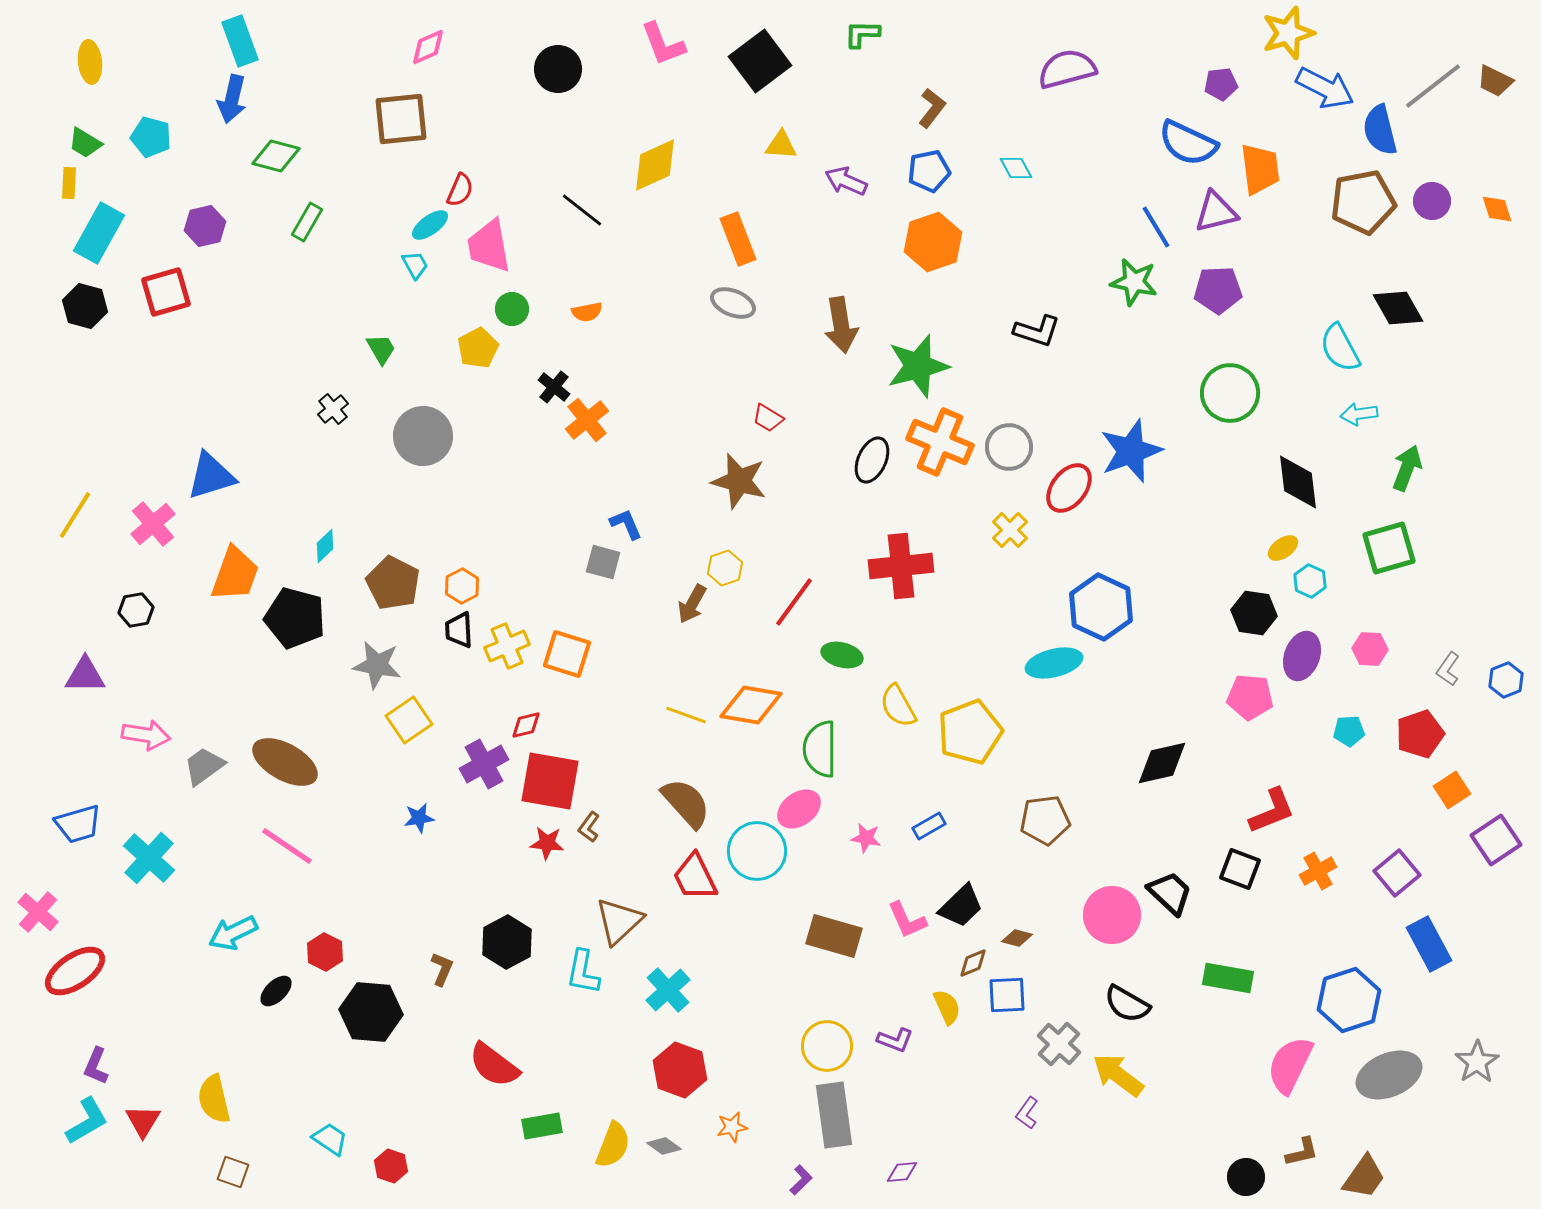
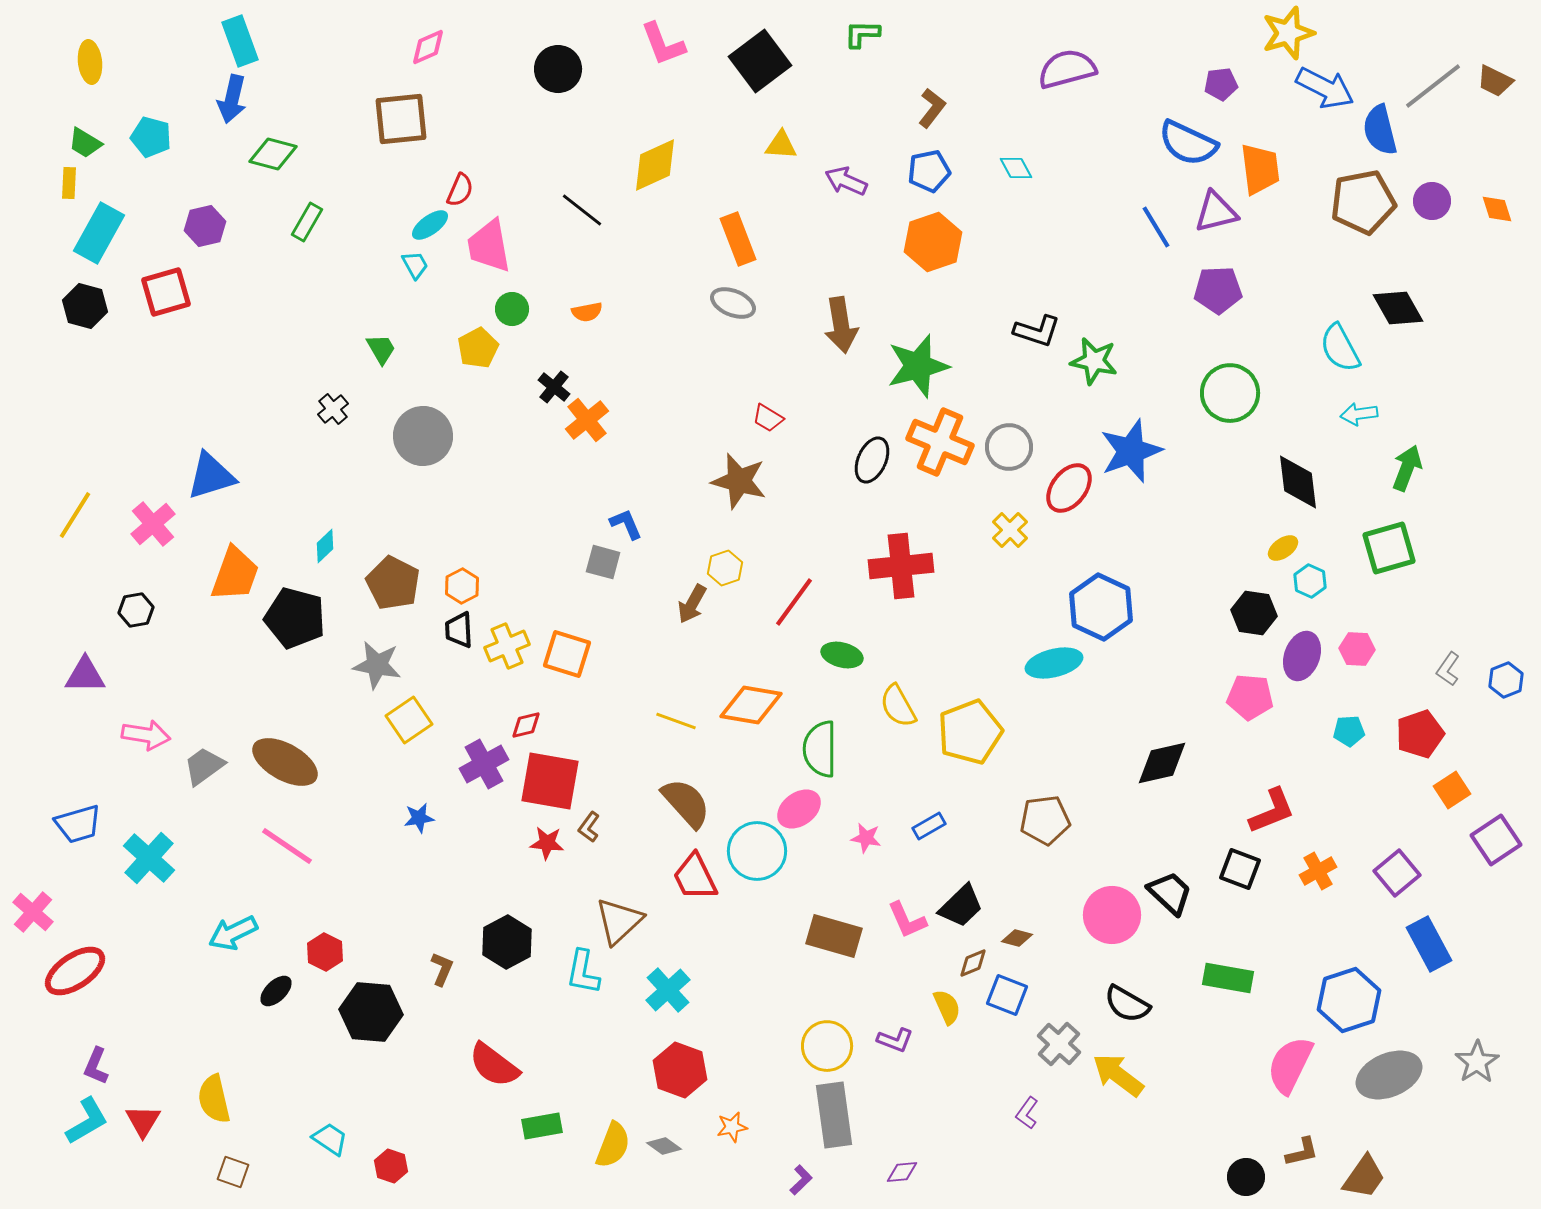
green diamond at (276, 156): moved 3 px left, 2 px up
green star at (1134, 282): moved 40 px left, 79 px down
pink hexagon at (1370, 649): moved 13 px left
yellow line at (686, 715): moved 10 px left, 6 px down
pink cross at (38, 912): moved 5 px left
blue square at (1007, 995): rotated 24 degrees clockwise
